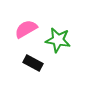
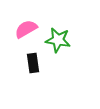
black rectangle: rotated 54 degrees clockwise
